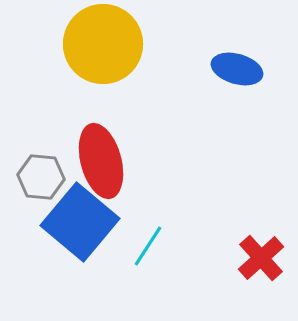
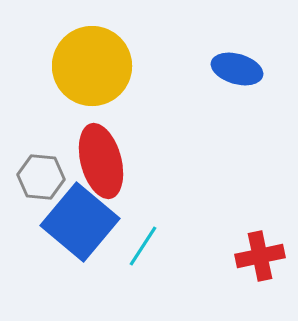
yellow circle: moved 11 px left, 22 px down
cyan line: moved 5 px left
red cross: moved 1 px left, 2 px up; rotated 30 degrees clockwise
